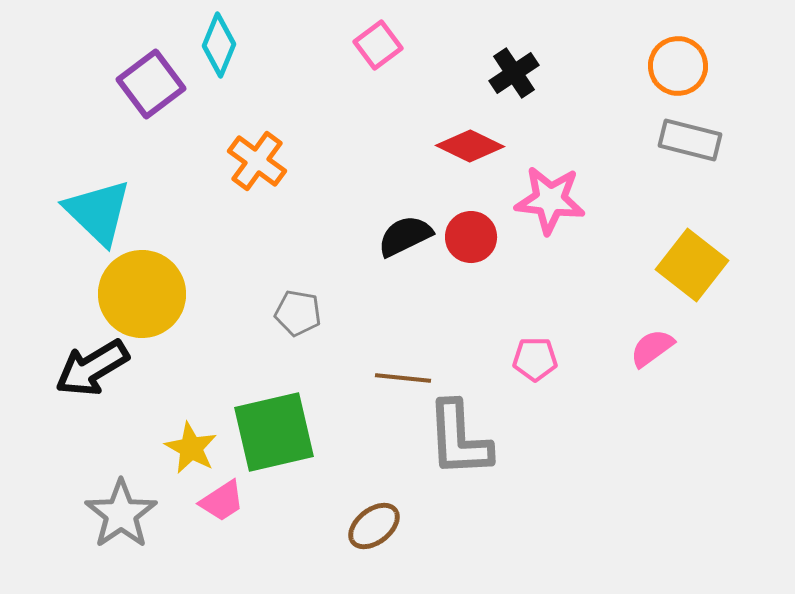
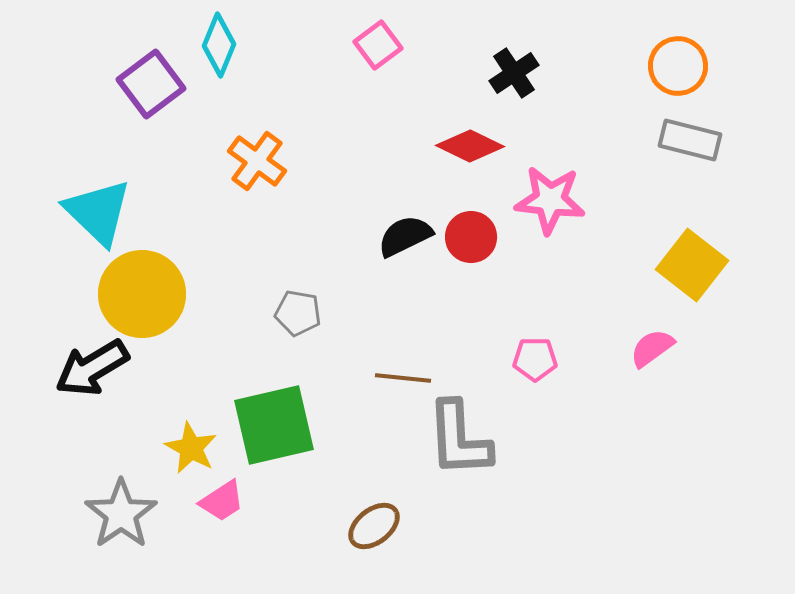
green square: moved 7 px up
